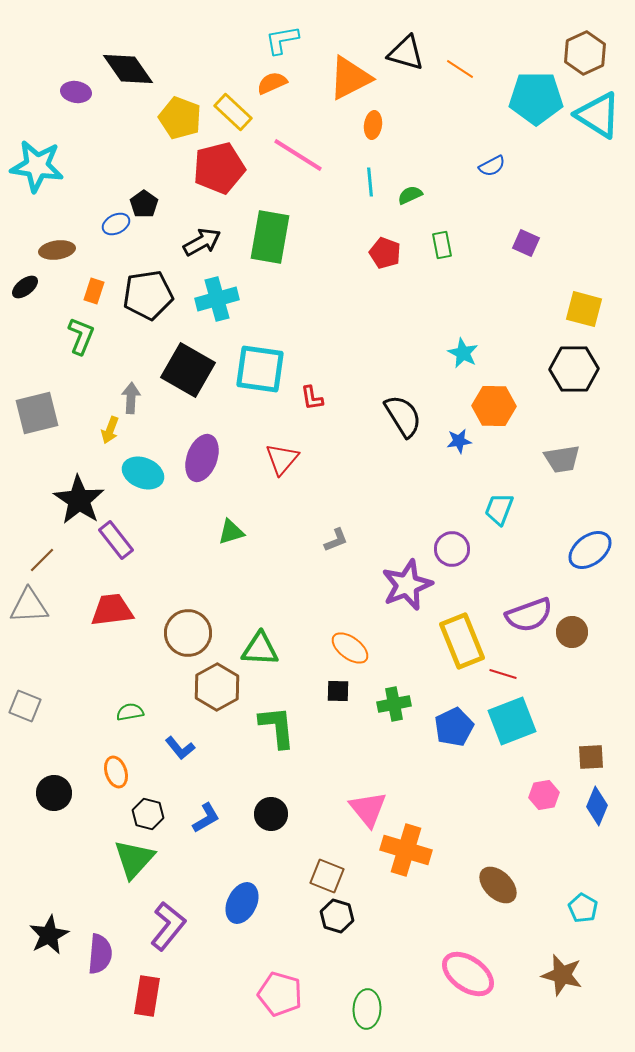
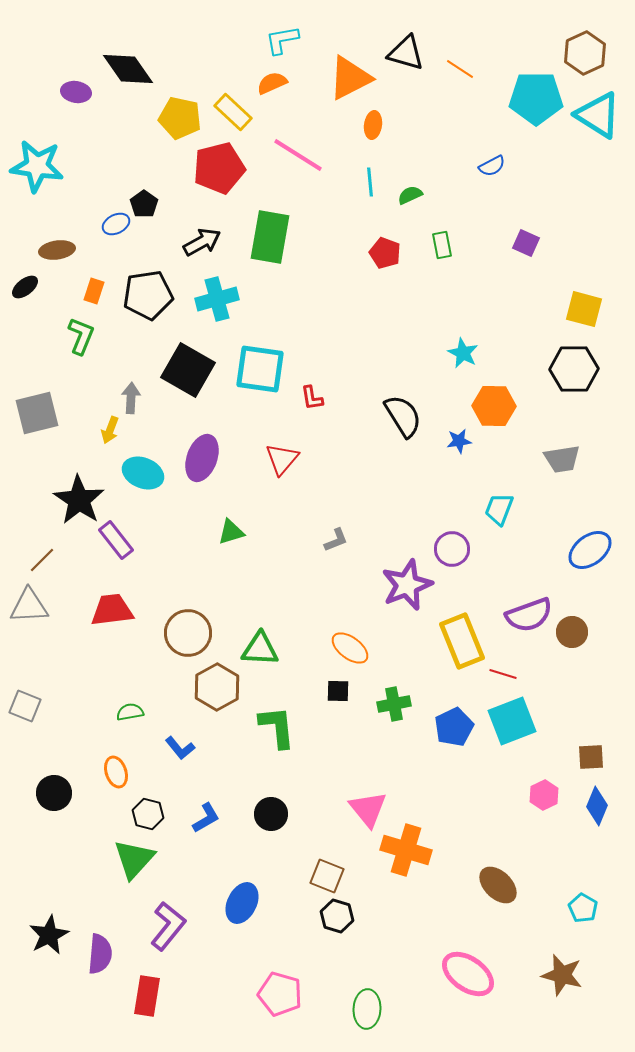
yellow pentagon at (180, 118): rotated 9 degrees counterclockwise
pink hexagon at (544, 795): rotated 16 degrees counterclockwise
